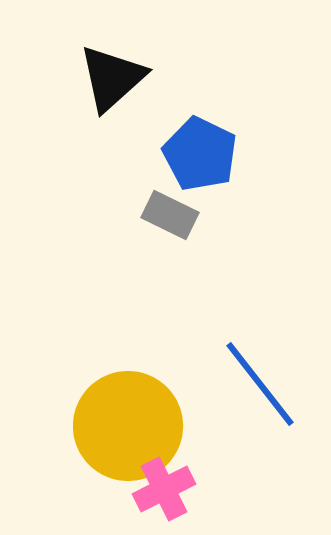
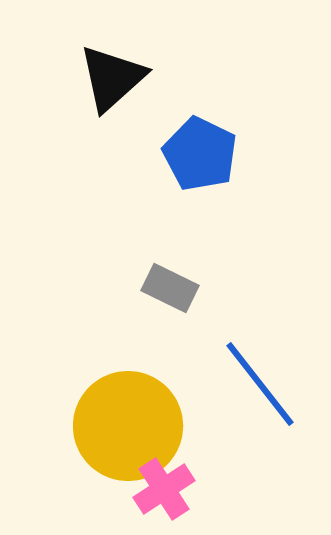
gray rectangle: moved 73 px down
pink cross: rotated 6 degrees counterclockwise
